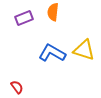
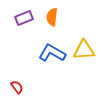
orange semicircle: moved 1 px left, 5 px down
yellow triangle: rotated 20 degrees counterclockwise
